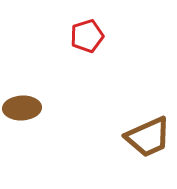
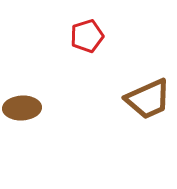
brown trapezoid: moved 38 px up
